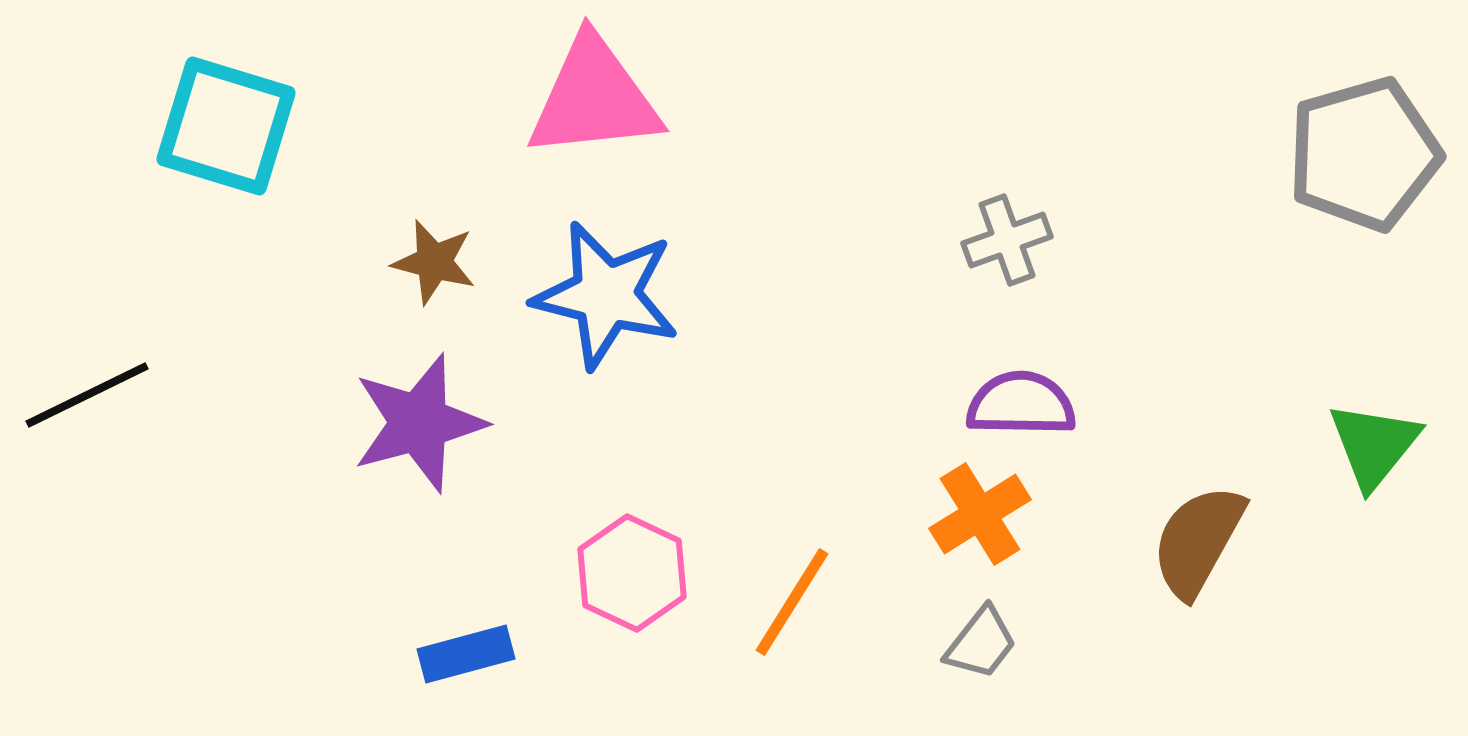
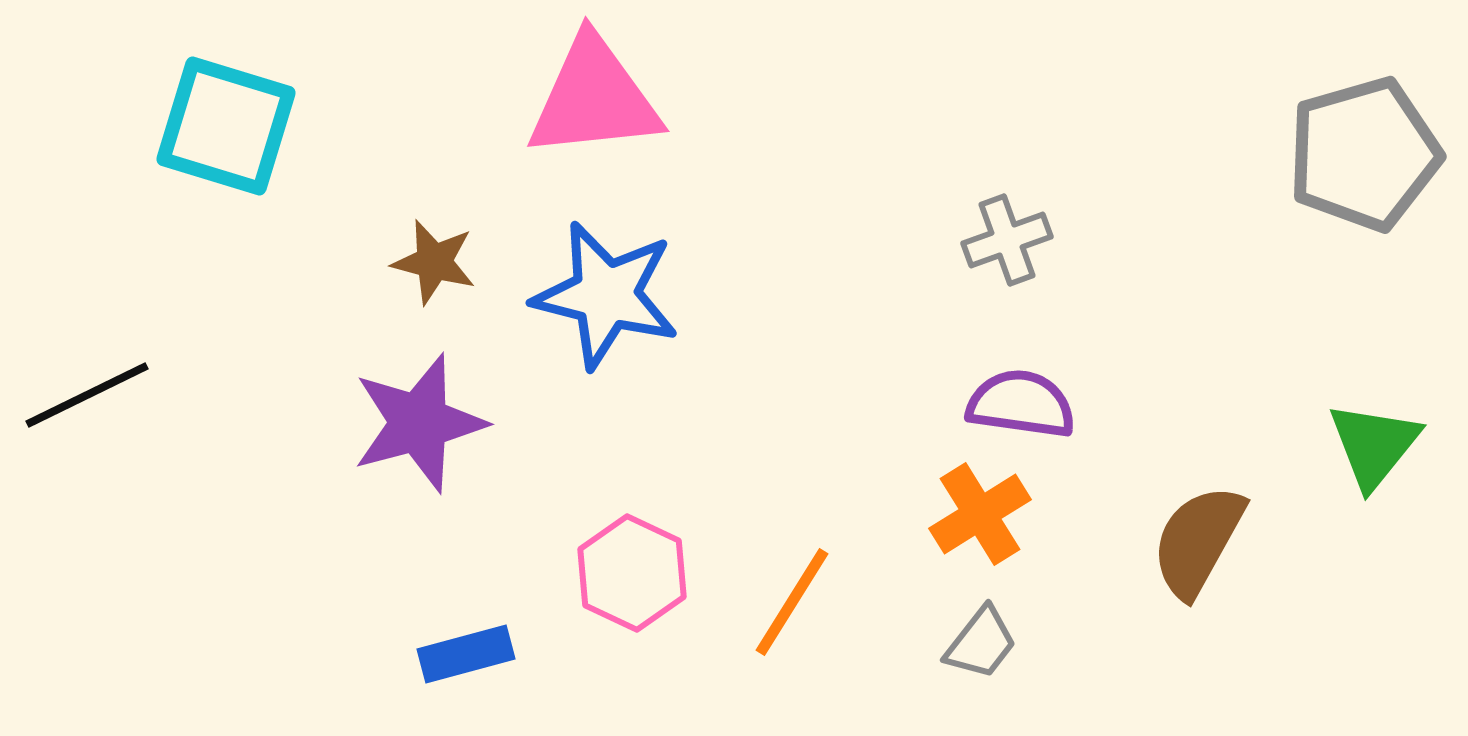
purple semicircle: rotated 7 degrees clockwise
